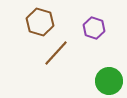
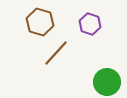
purple hexagon: moved 4 px left, 4 px up
green circle: moved 2 px left, 1 px down
